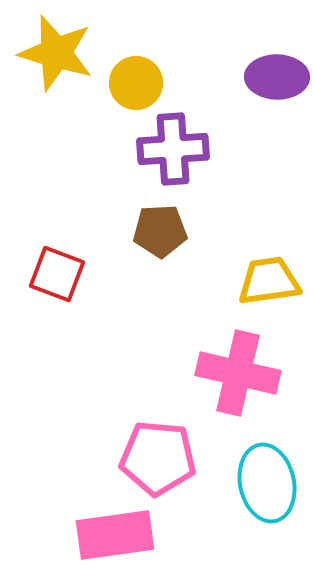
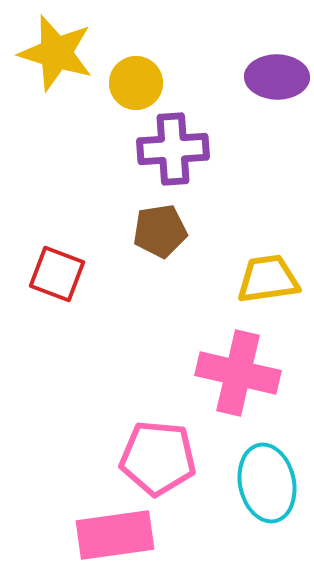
brown pentagon: rotated 6 degrees counterclockwise
yellow trapezoid: moved 1 px left, 2 px up
